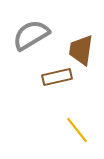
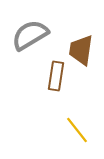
gray semicircle: moved 1 px left
brown rectangle: moved 1 px left, 1 px up; rotated 68 degrees counterclockwise
